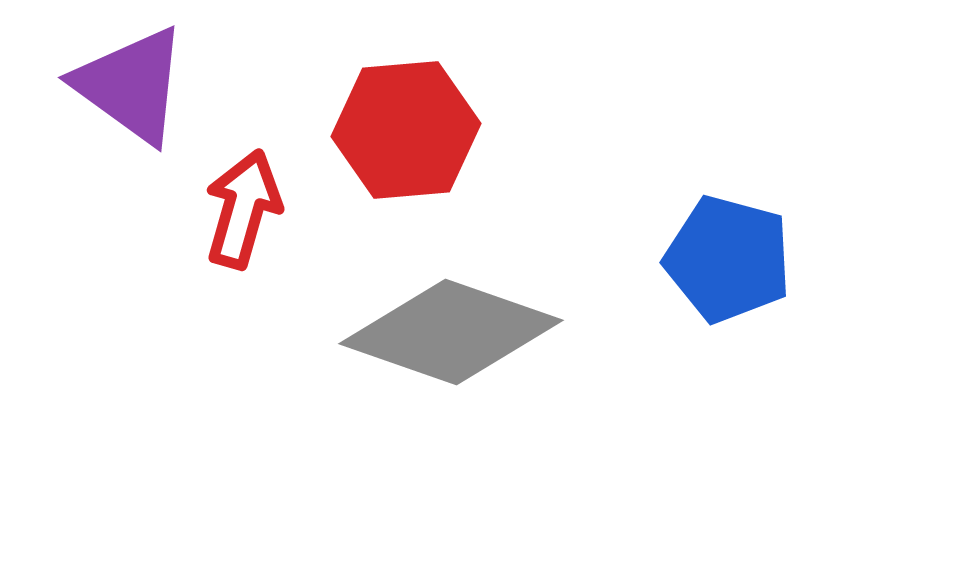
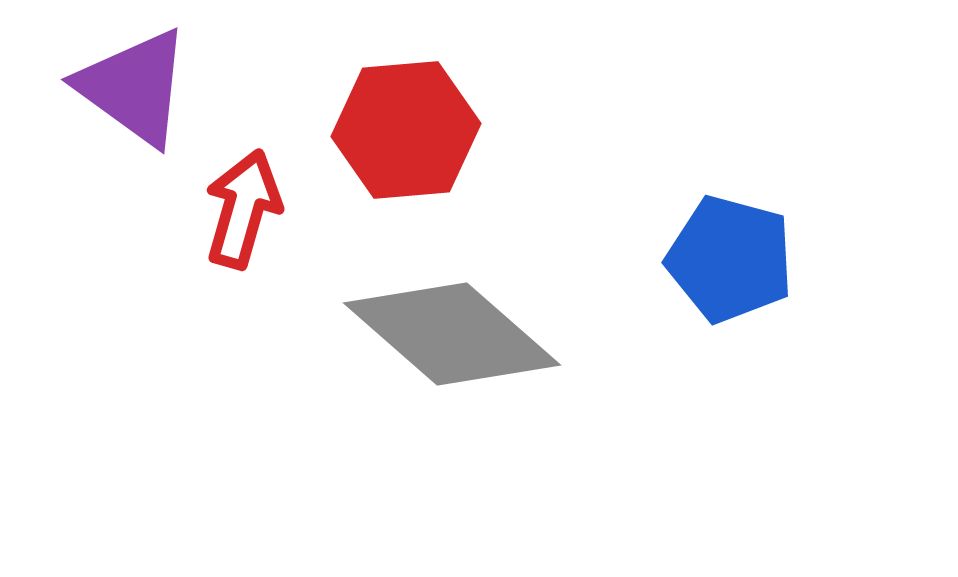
purple triangle: moved 3 px right, 2 px down
blue pentagon: moved 2 px right
gray diamond: moved 1 px right, 2 px down; rotated 22 degrees clockwise
